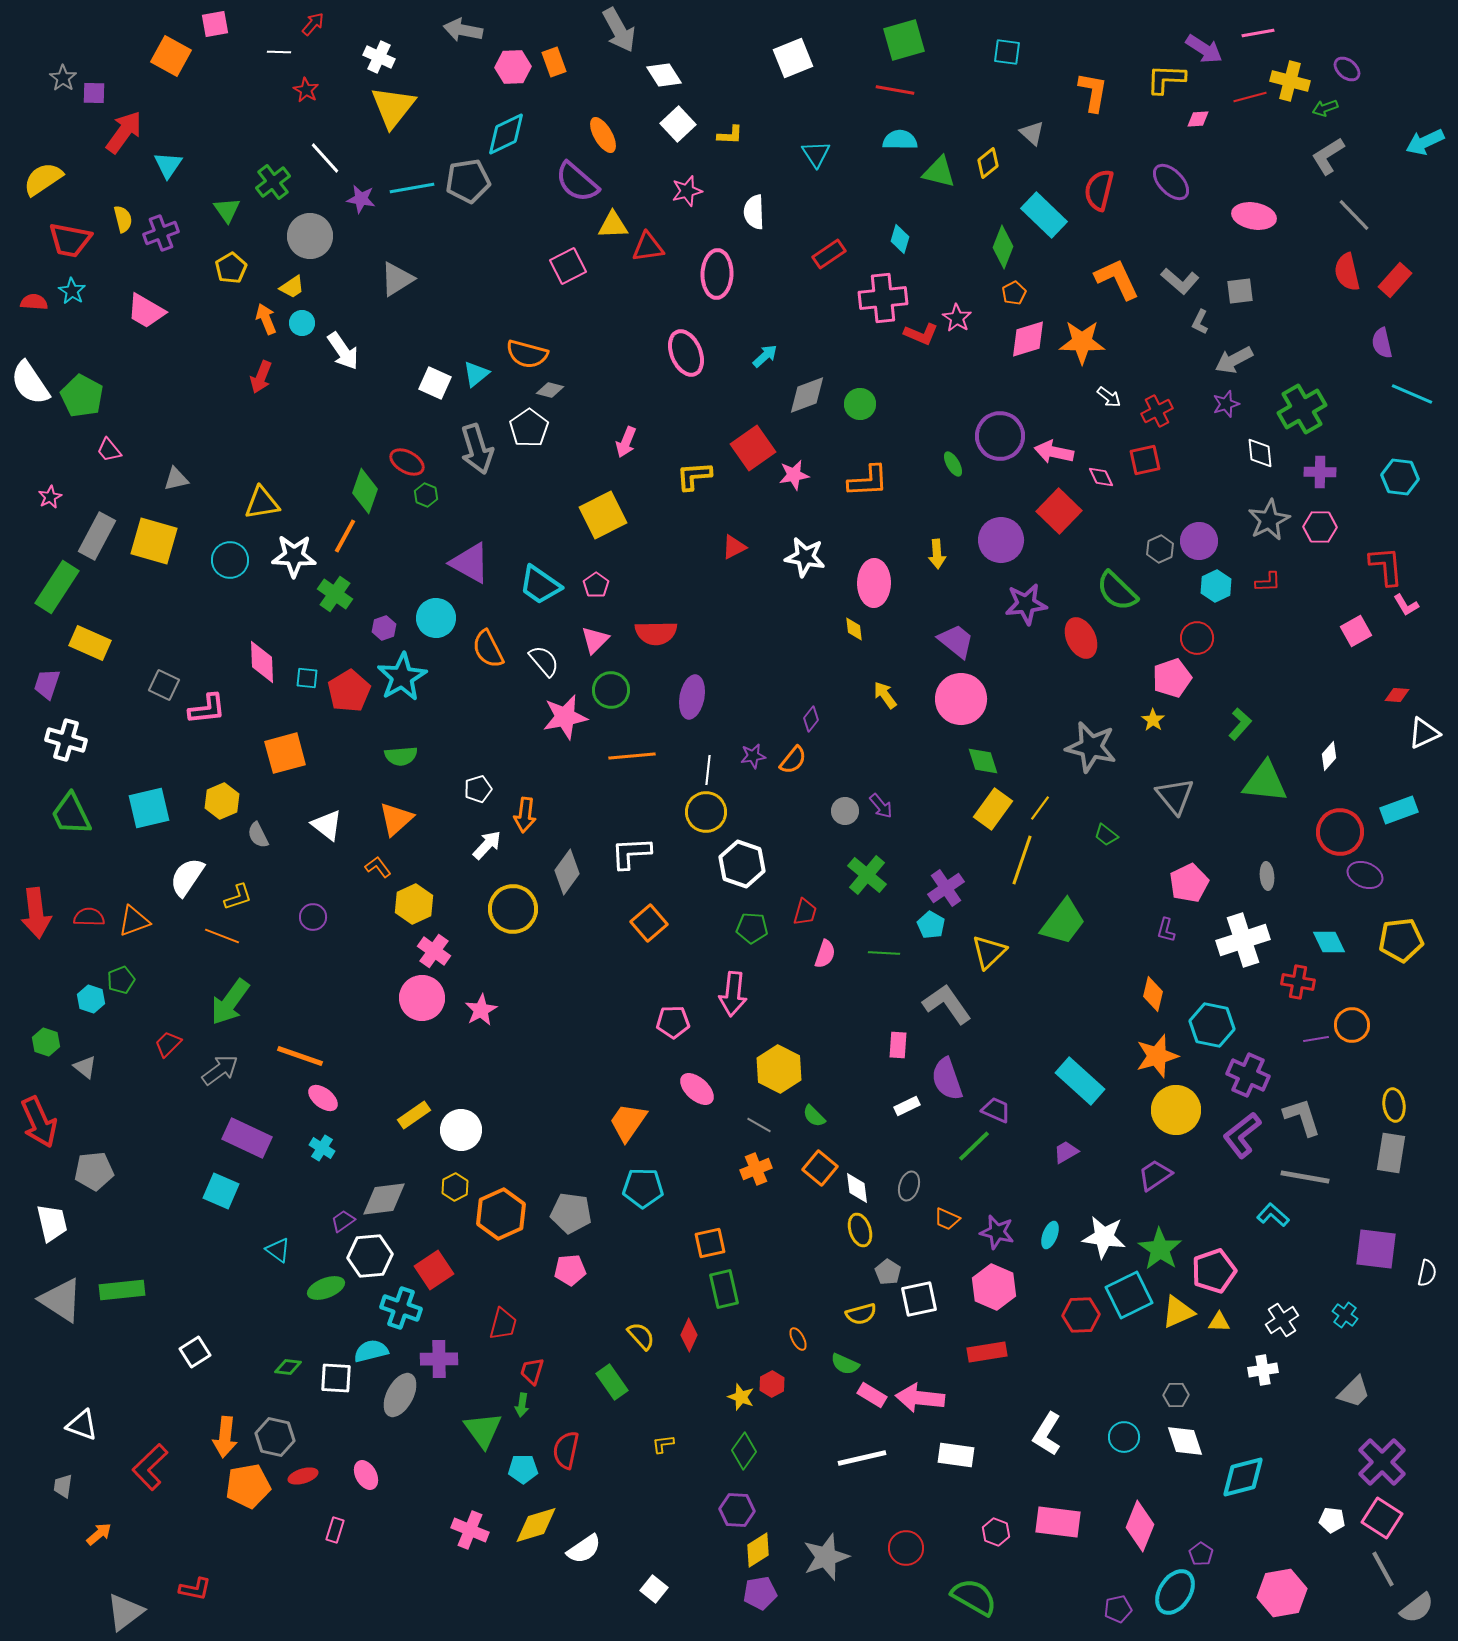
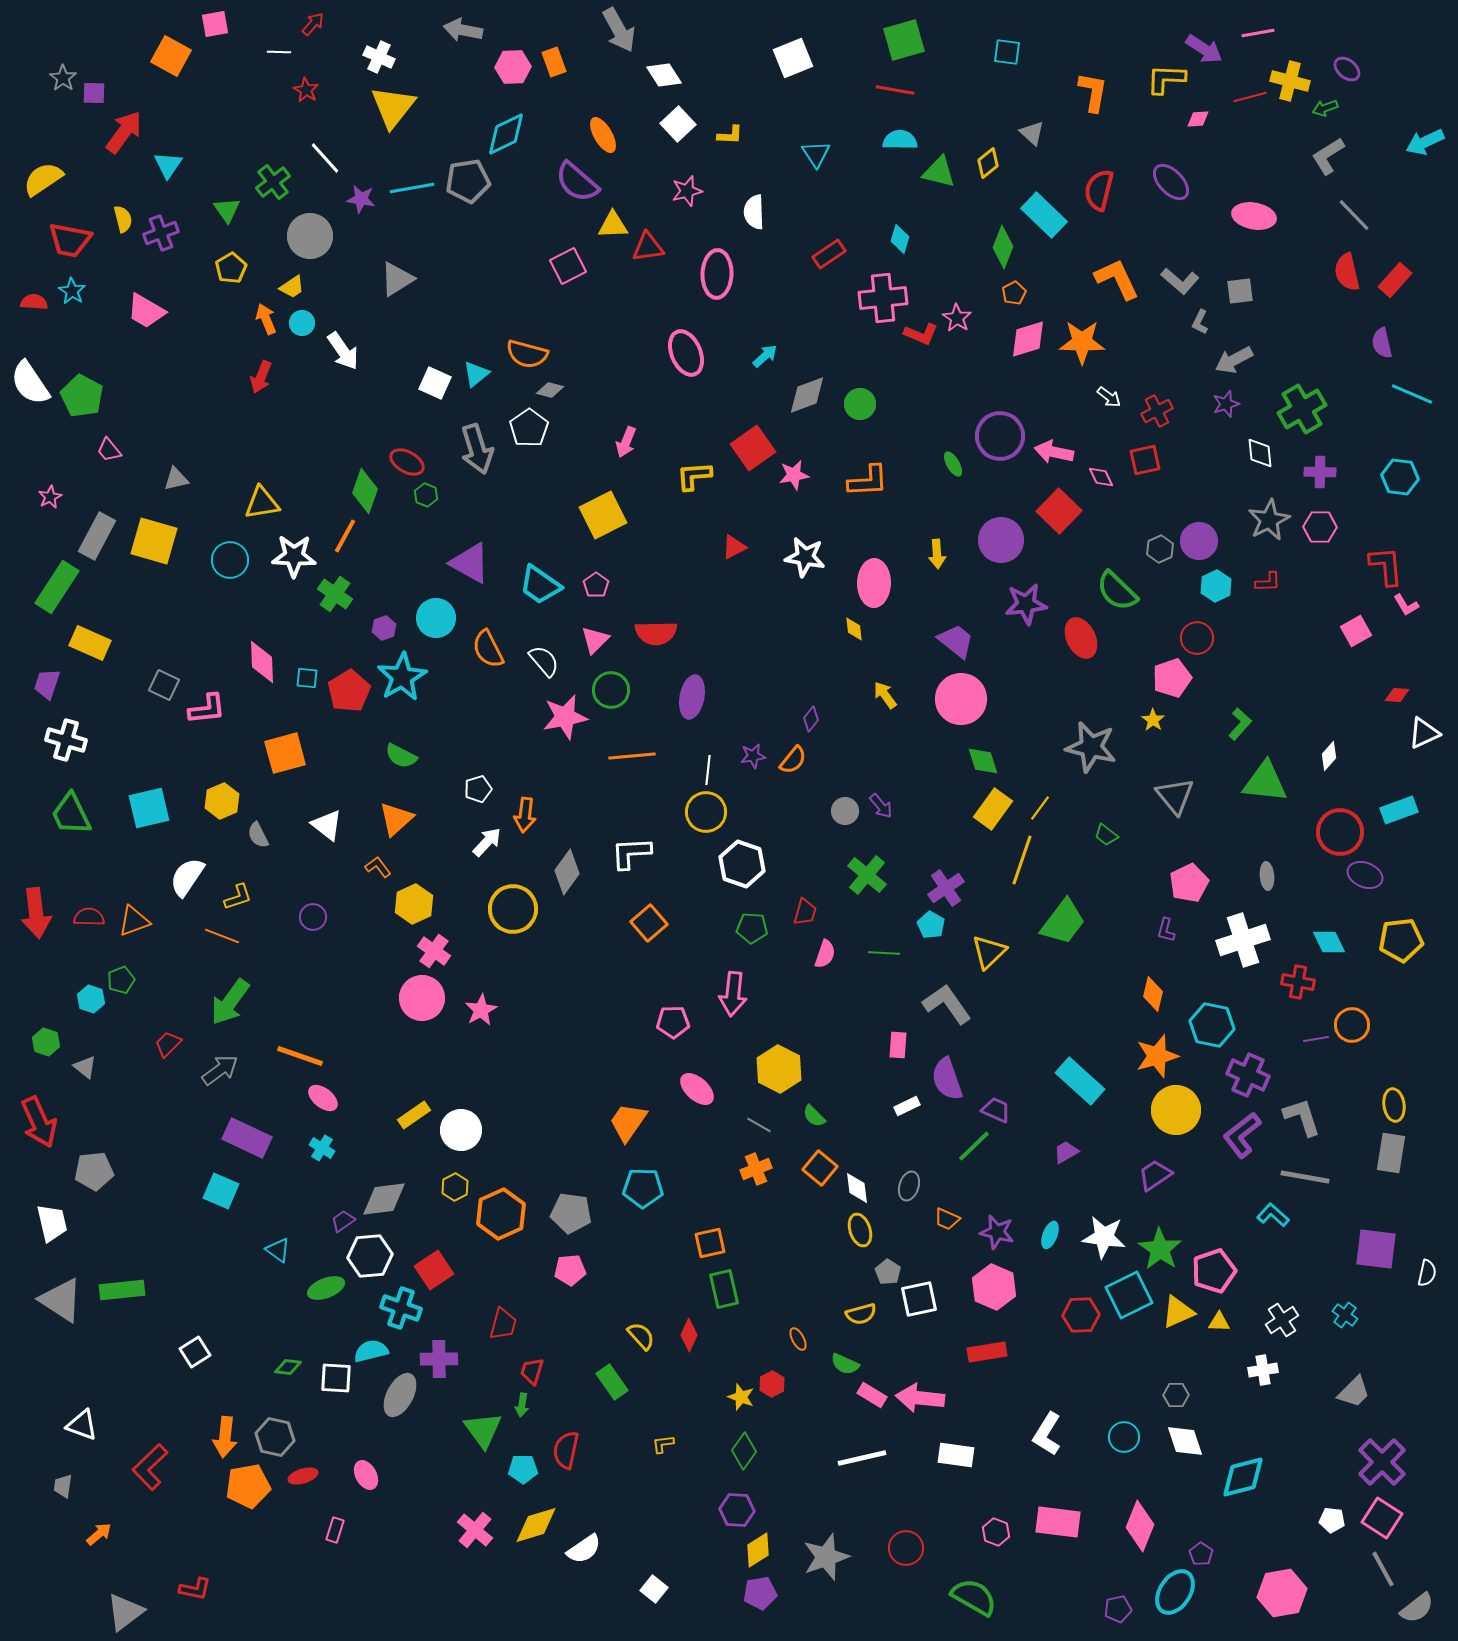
green semicircle at (401, 756): rotated 32 degrees clockwise
white arrow at (487, 845): moved 3 px up
pink cross at (470, 1530): moved 5 px right; rotated 18 degrees clockwise
